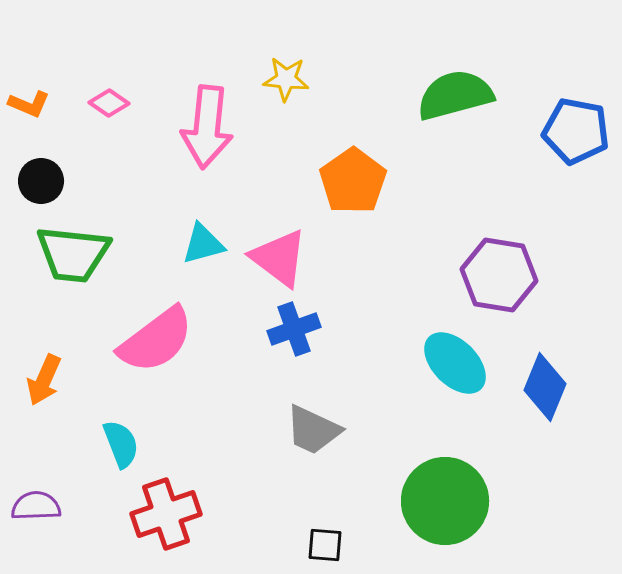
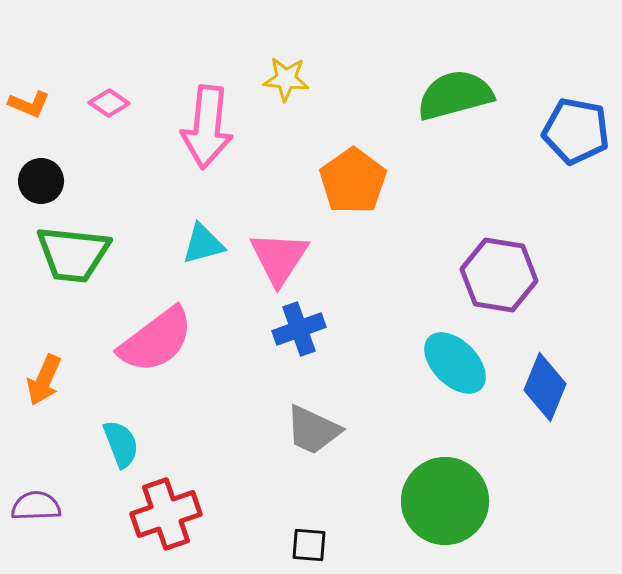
pink triangle: rotated 26 degrees clockwise
blue cross: moved 5 px right
black square: moved 16 px left
